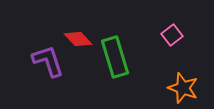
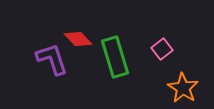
pink square: moved 10 px left, 14 px down
purple L-shape: moved 4 px right, 2 px up
orange star: rotated 12 degrees clockwise
